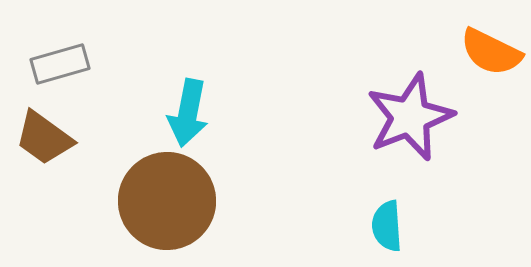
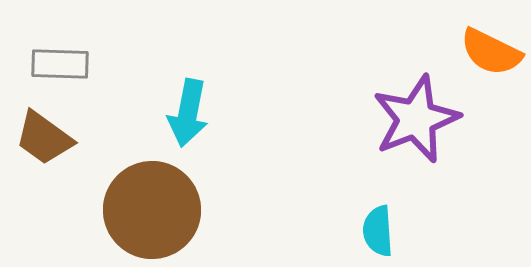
gray rectangle: rotated 18 degrees clockwise
purple star: moved 6 px right, 2 px down
brown circle: moved 15 px left, 9 px down
cyan semicircle: moved 9 px left, 5 px down
